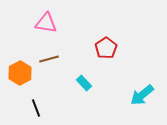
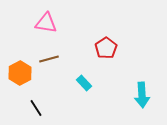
cyan arrow: rotated 55 degrees counterclockwise
black line: rotated 12 degrees counterclockwise
